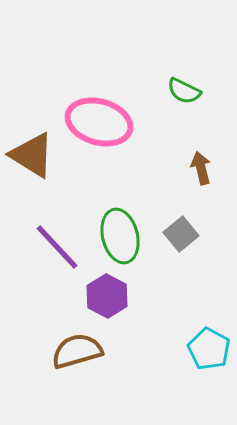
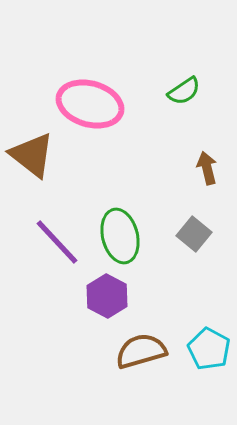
green semicircle: rotated 60 degrees counterclockwise
pink ellipse: moved 9 px left, 18 px up
brown triangle: rotated 6 degrees clockwise
brown arrow: moved 6 px right
gray square: moved 13 px right; rotated 12 degrees counterclockwise
purple line: moved 5 px up
brown semicircle: moved 64 px right
